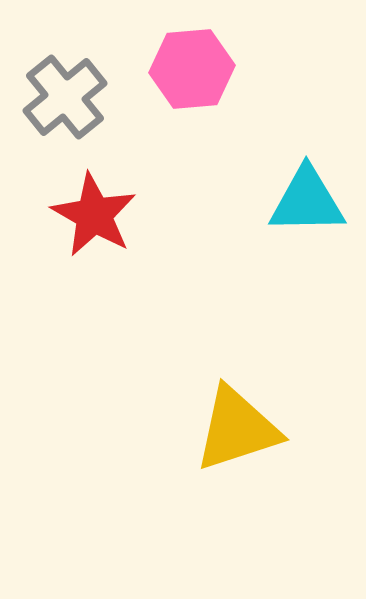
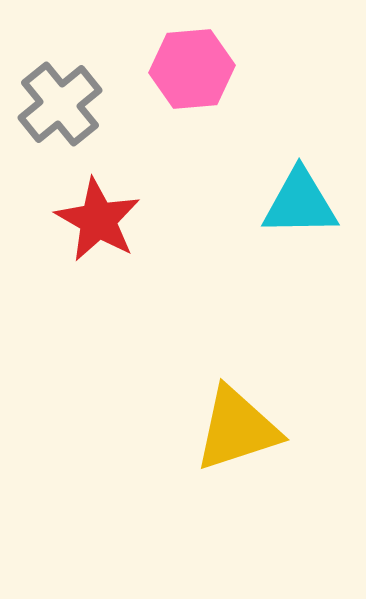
gray cross: moved 5 px left, 7 px down
cyan triangle: moved 7 px left, 2 px down
red star: moved 4 px right, 5 px down
